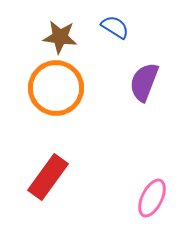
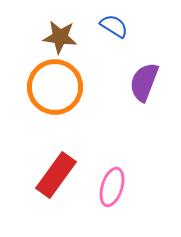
blue semicircle: moved 1 px left, 1 px up
orange circle: moved 1 px left, 1 px up
red rectangle: moved 8 px right, 2 px up
pink ellipse: moved 40 px left, 11 px up; rotated 9 degrees counterclockwise
